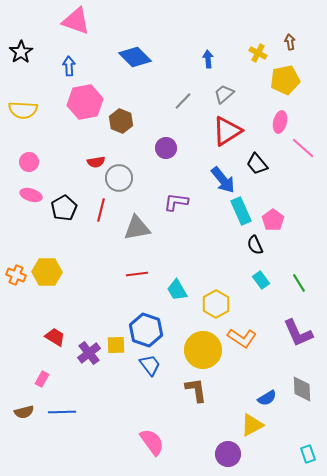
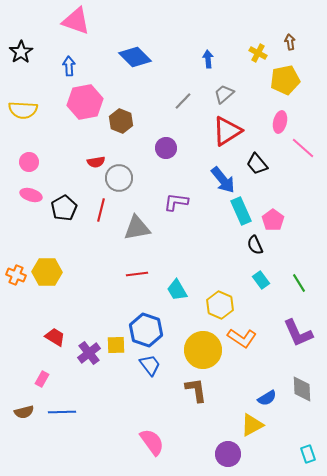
yellow hexagon at (216, 304): moved 4 px right, 1 px down; rotated 8 degrees counterclockwise
